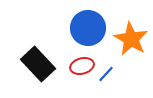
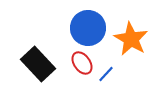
red ellipse: moved 3 px up; rotated 70 degrees clockwise
